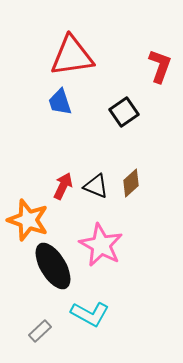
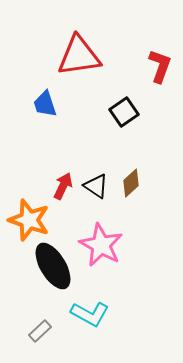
red triangle: moved 7 px right
blue trapezoid: moved 15 px left, 2 px down
black triangle: rotated 12 degrees clockwise
orange star: moved 1 px right
